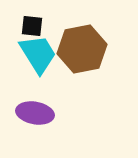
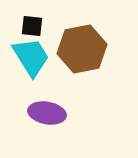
cyan trapezoid: moved 7 px left, 3 px down
purple ellipse: moved 12 px right
